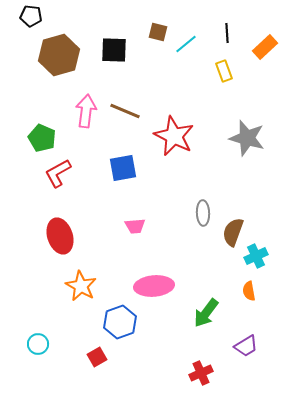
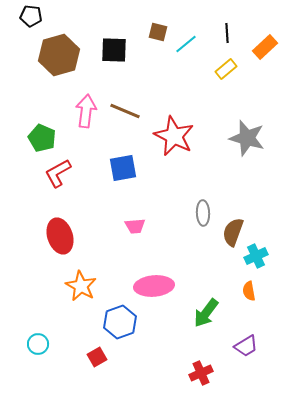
yellow rectangle: moved 2 px right, 2 px up; rotated 70 degrees clockwise
